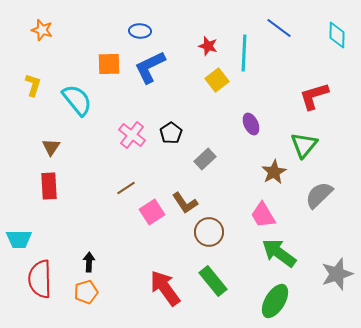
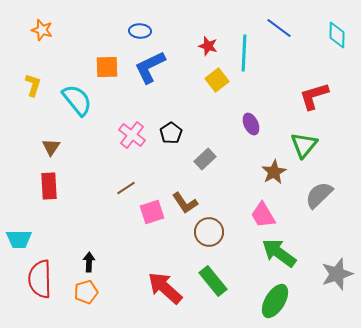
orange square: moved 2 px left, 3 px down
pink square: rotated 15 degrees clockwise
red arrow: rotated 12 degrees counterclockwise
